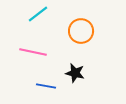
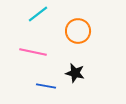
orange circle: moved 3 px left
